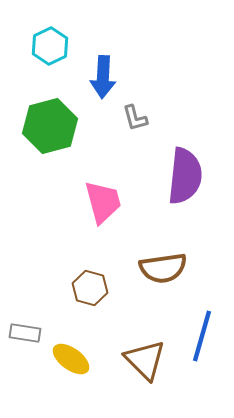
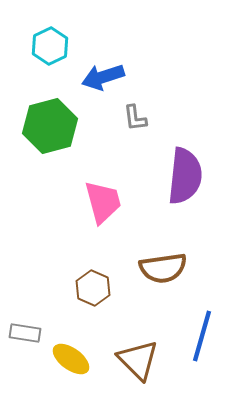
blue arrow: rotated 69 degrees clockwise
gray L-shape: rotated 8 degrees clockwise
brown hexagon: moved 3 px right; rotated 8 degrees clockwise
brown triangle: moved 7 px left
